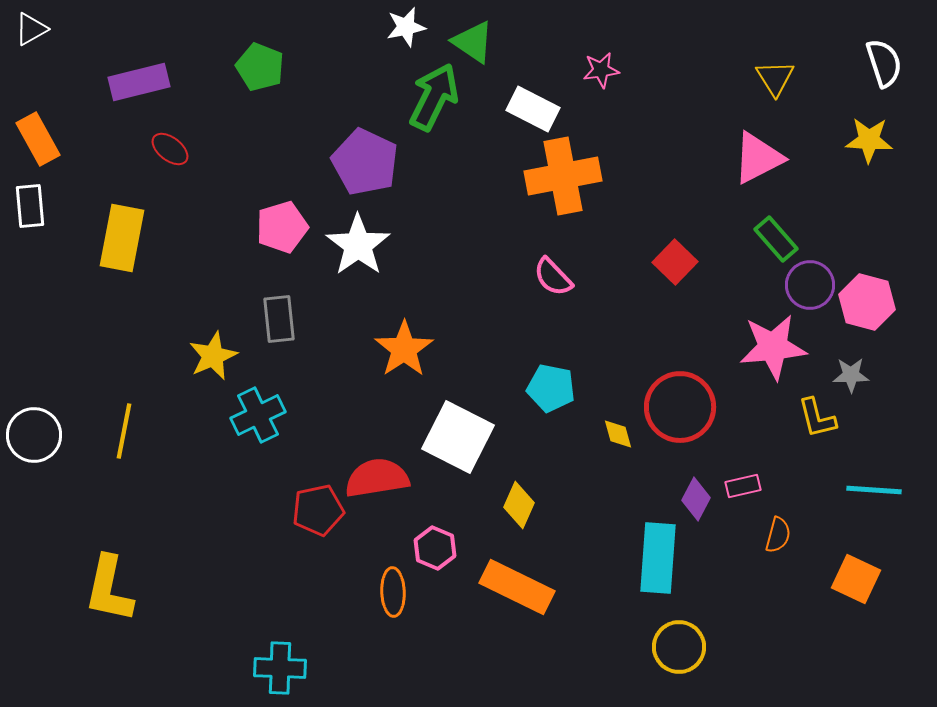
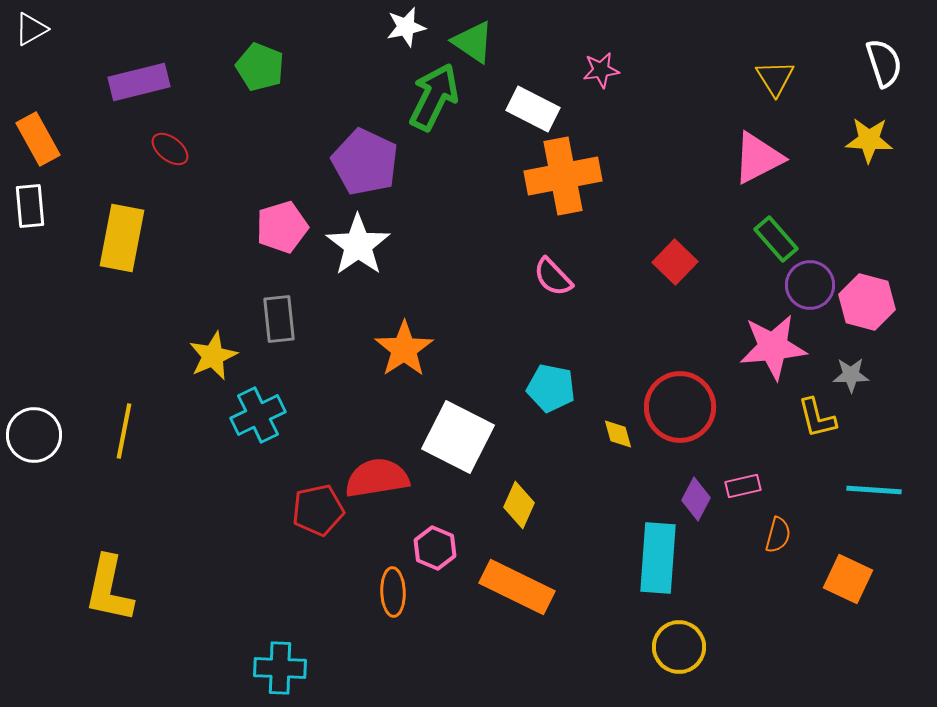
orange square at (856, 579): moved 8 px left
